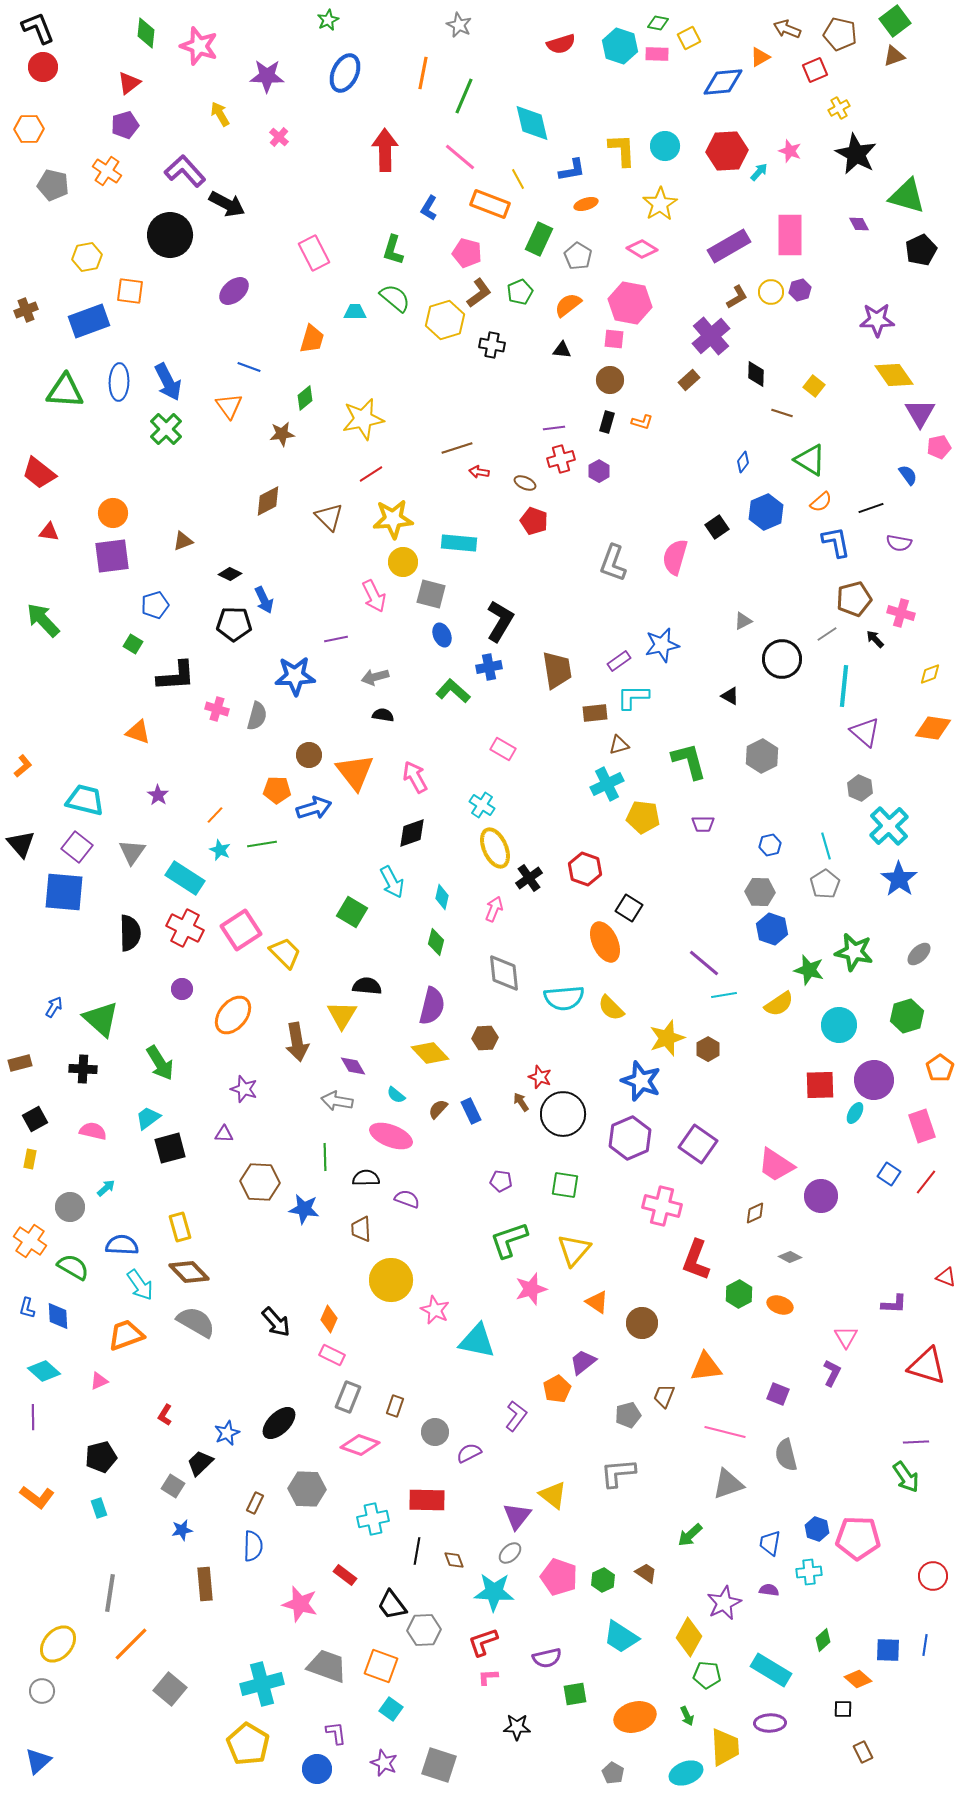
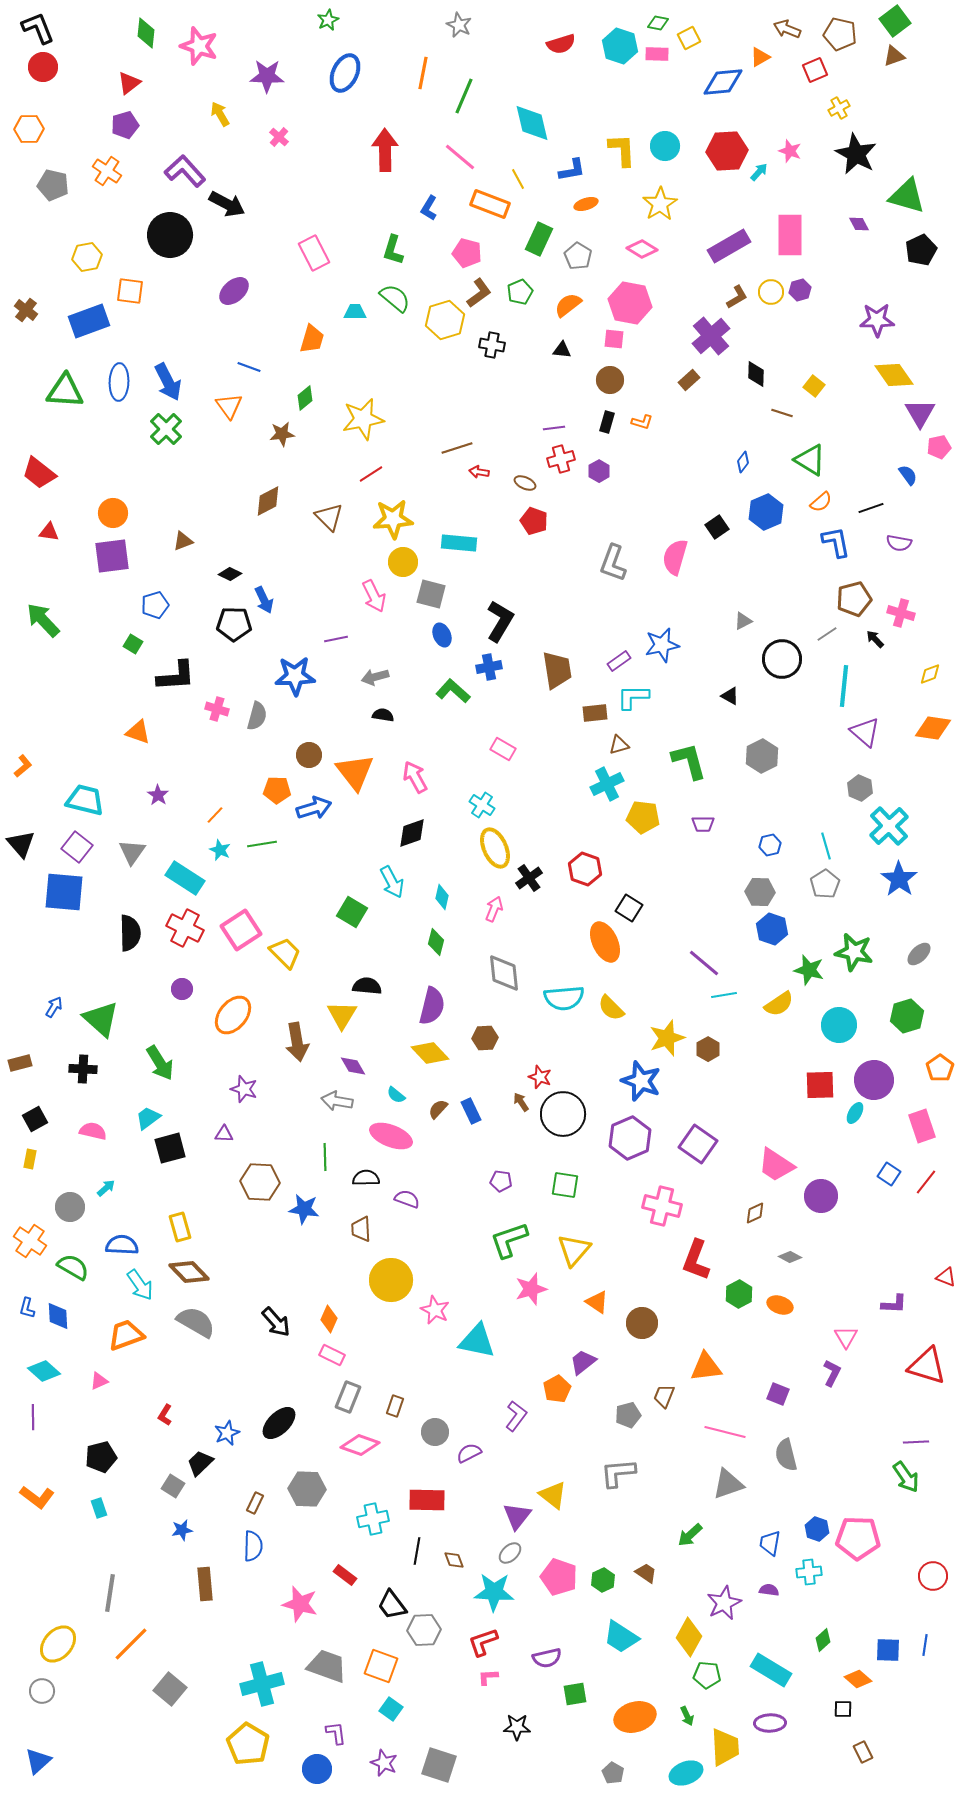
brown cross at (26, 310): rotated 30 degrees counterclockwise
